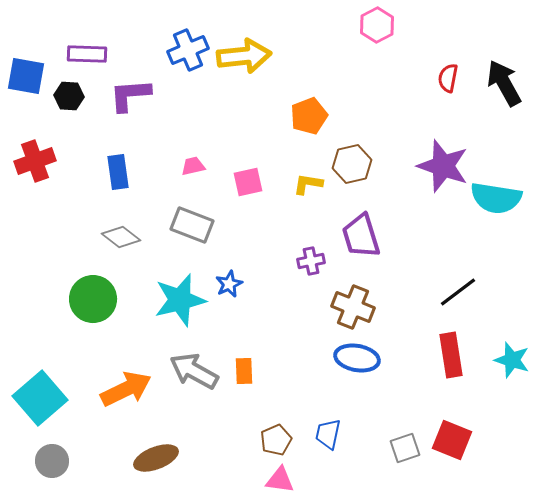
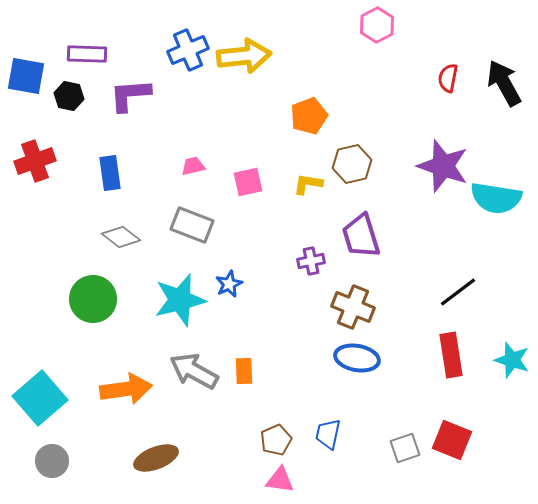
black hexagon at (69, 96): rotated 8 degrees clockwise
blue rectangle at (118, 172): moved 8 px left, 1 px down
orange arrow at (126, 389): rotated 18 degrees clockwise
